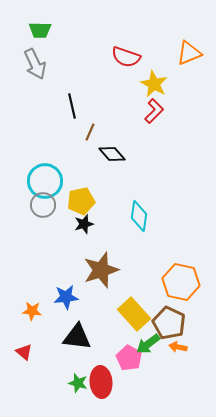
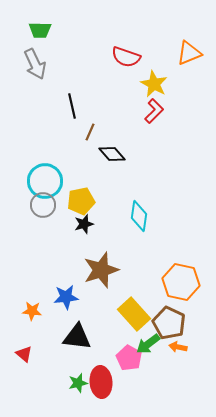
red triangle: moved 2 px down
green star: rotated 30 degrees counterclockwise
